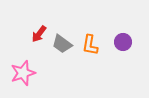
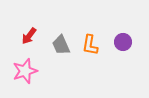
red arrow: moved 10 px left, 2 px down
gray trapezoid: moved 1 px left, 1 px down; rotated 30 degrees clockwise
pink star: moved 2 px right, 2 px up
